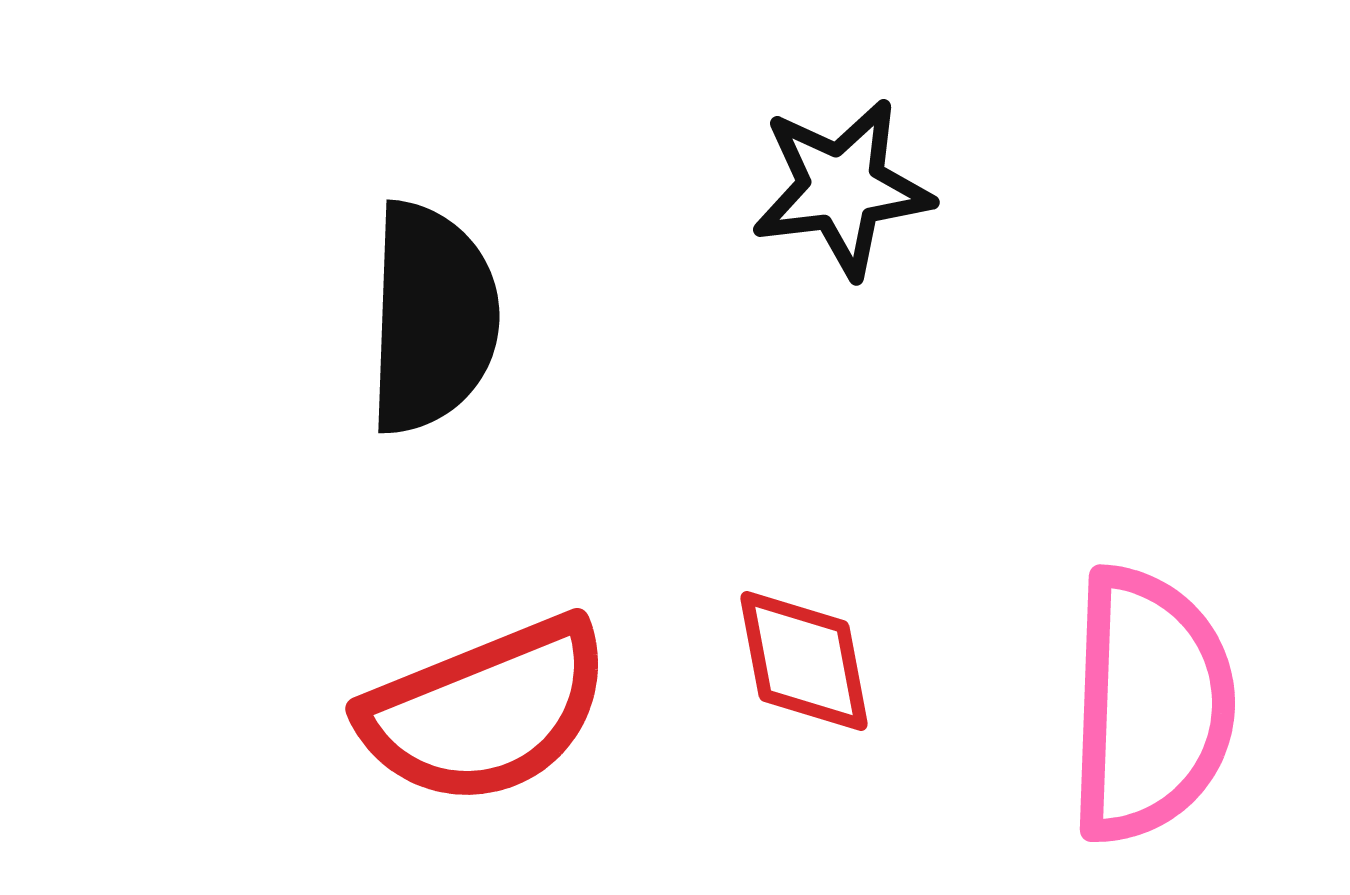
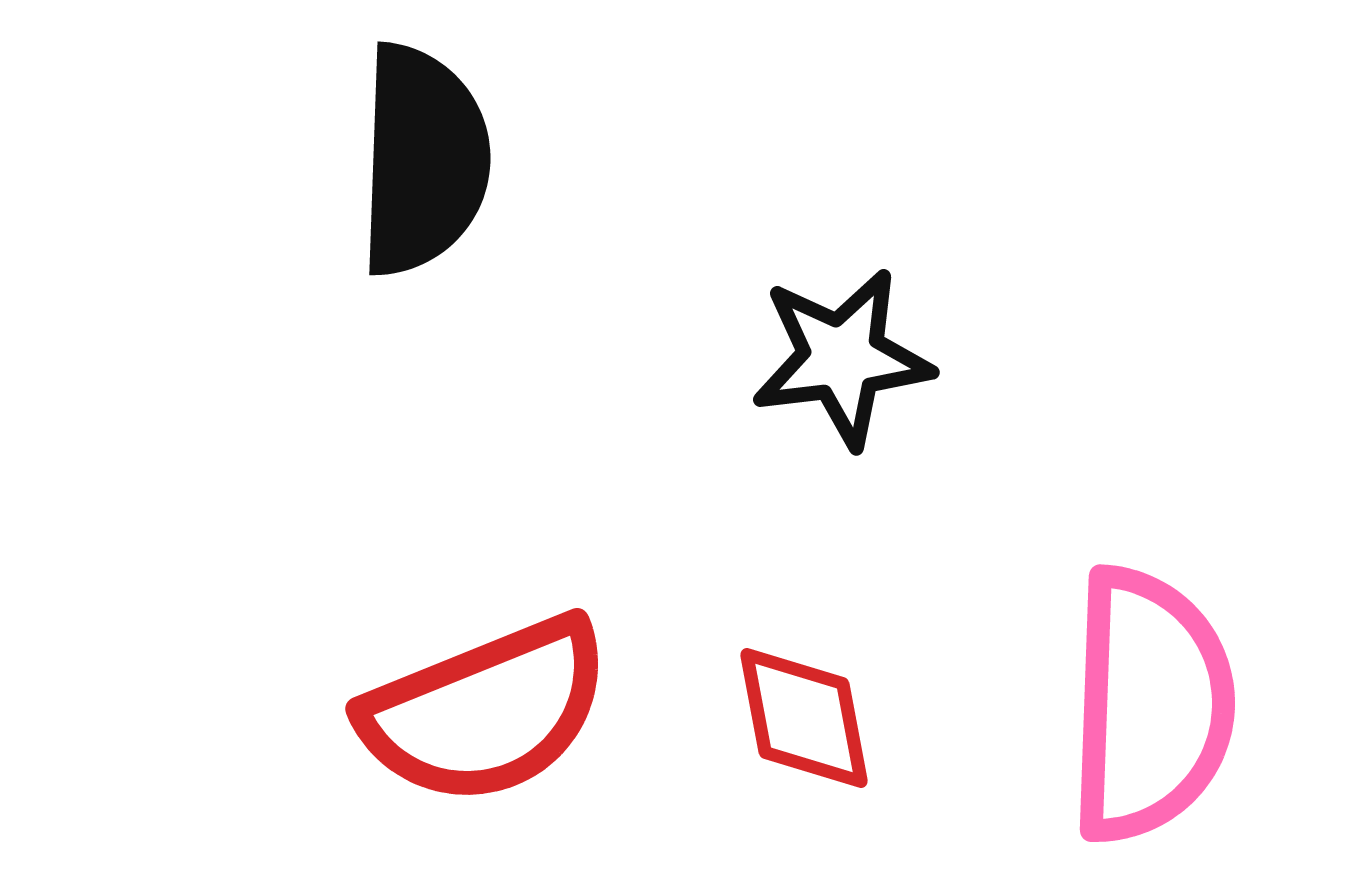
black star: moved 170 px down
black semicircle: moved 9 px left, 158 px up
red diamond: moved 57 px down
